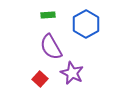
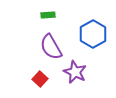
blue hexagon: moved 7 px right, 10 px down
purple star: moved 3 px right, 1 px up
